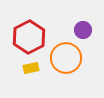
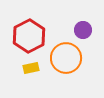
red hexagon: moved 1 px up
